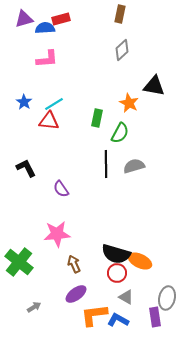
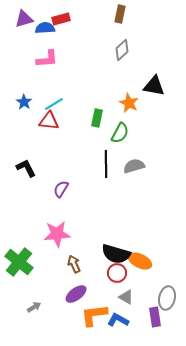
purple semicircle: rotated 66 degrees clockwise
